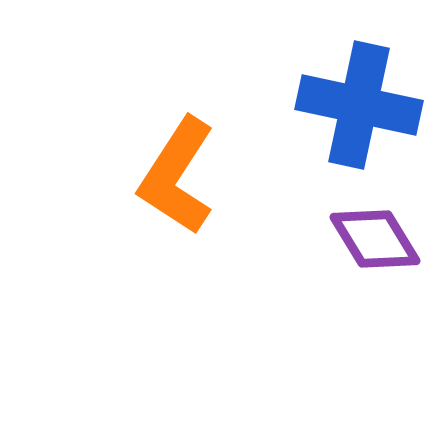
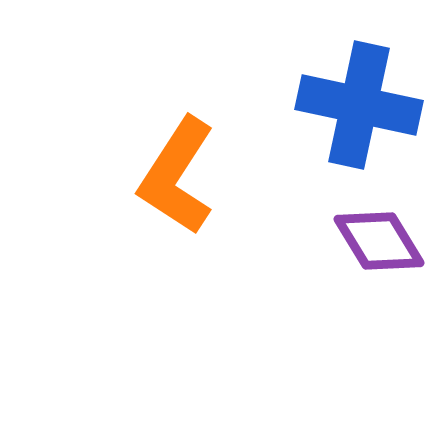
purple diamond: moved 4 px right, 2 px down
